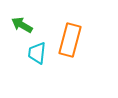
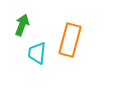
green arrow: rotated 80 degrees clockwise
